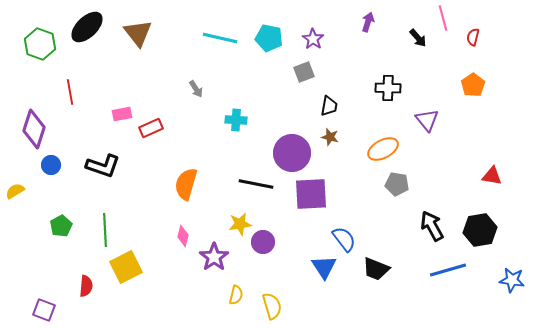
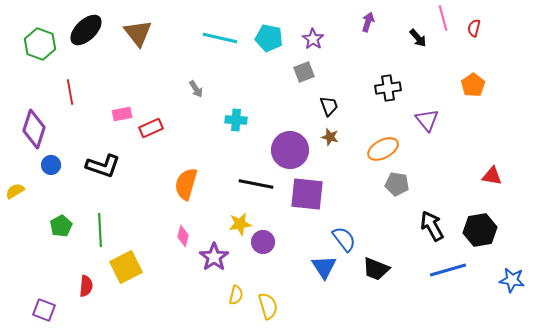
black ellipse at (87, 27): moved 1 px left, 3 px down
red semicircle at (473, 37): moved 1 px right, 9 px up
black cross at (388, 88): rotated 10 degrees counterclockwise
black trapezoid at (329, 106): rotated 30 degrees counterclockwise
purple circle at (292, 153): moved 2 px left, 3 px up
purple square at (311, 194): moved 4 px left; rotated 9 degrees clockwise
green line at (105, 230): moved 5 px left
yellow semicircle at (272, 306): moved 4 px left
